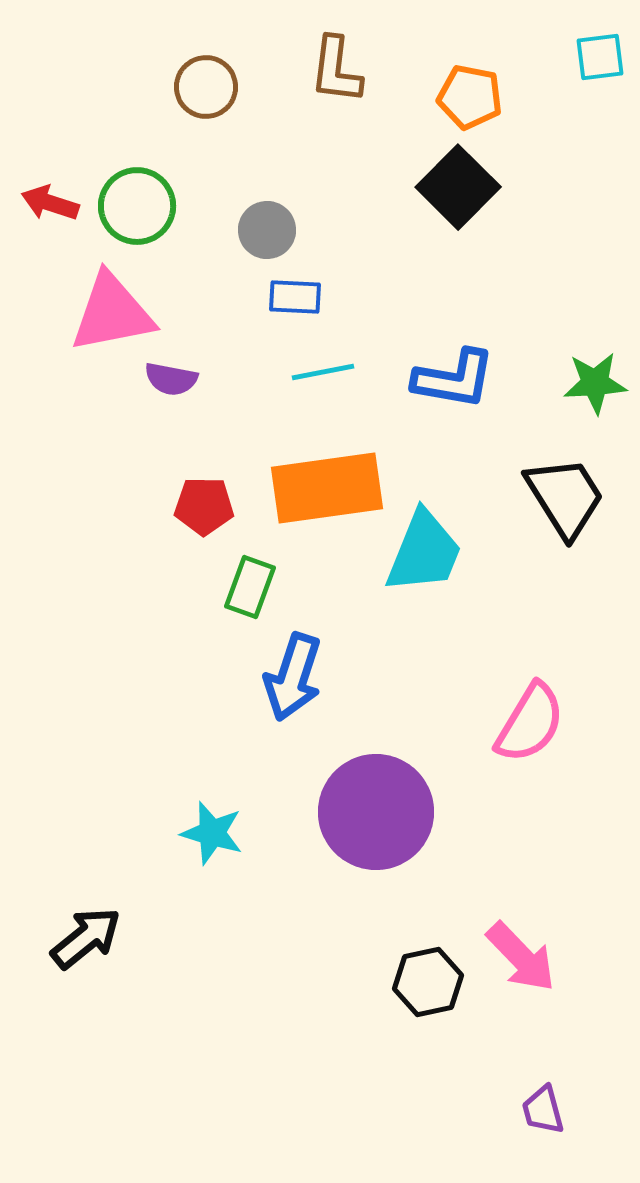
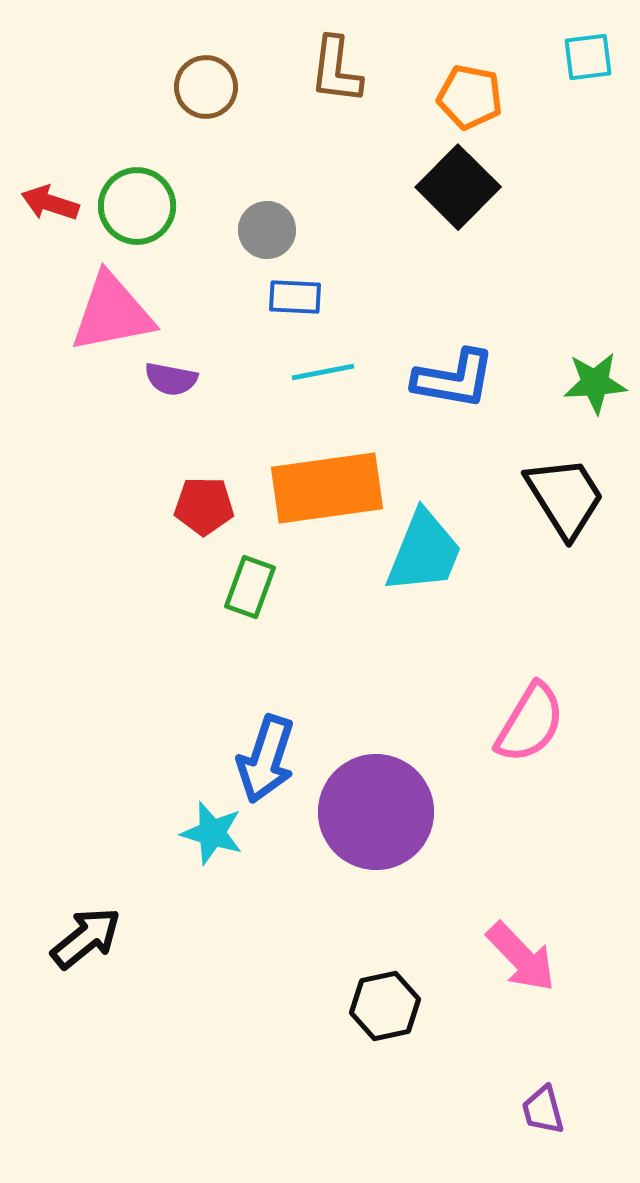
cyan square: moved 12 px left
blue arrow: moved 27 px left, 82 px down
black hexagon: moved 43 px left, 24 px down
